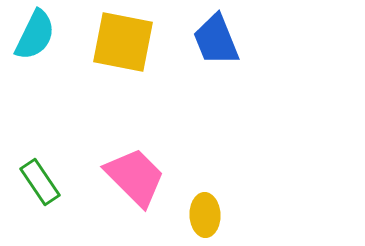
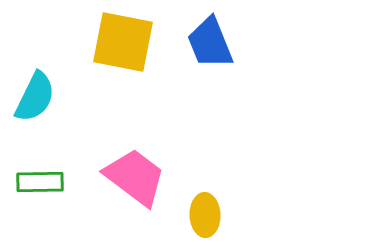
cyan semicircle: moved 62 px down
blue trapezoid: moved 6 px left, 3 px down
pink trapezoid: rotated 8 degrees counterclockwise
green rectangle: rotated 57 degrees counterclockwise
